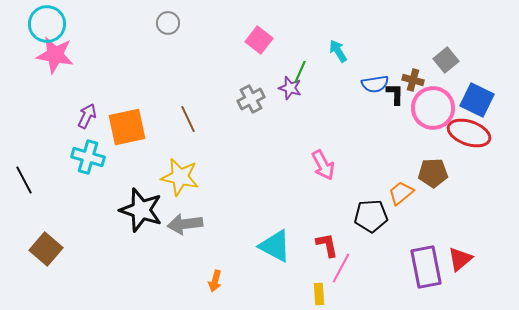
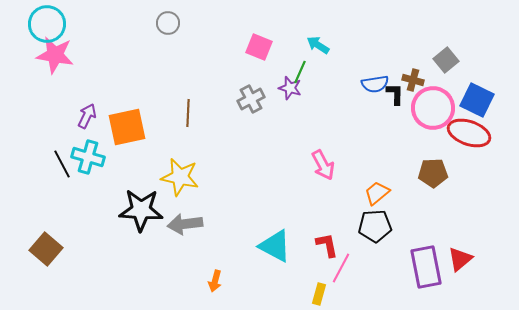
pink square: moved 7 px down; rotated 16 degrees counterclockwise
cyan arrow: moved 20 px left, 6 px up; rotated 25 degrees counterclockwise
brown line: moved 6 px up; rotated 28 degrees clockwise
black line: moved 38 px right, 16 px up
orange trapezoid: moved 24 px left
black star: rotated 15 degrees counterclockwise
black pentagon: moved 4 px right, 10 px down
yellow rectangle: rotated 20 degrees clockwise
